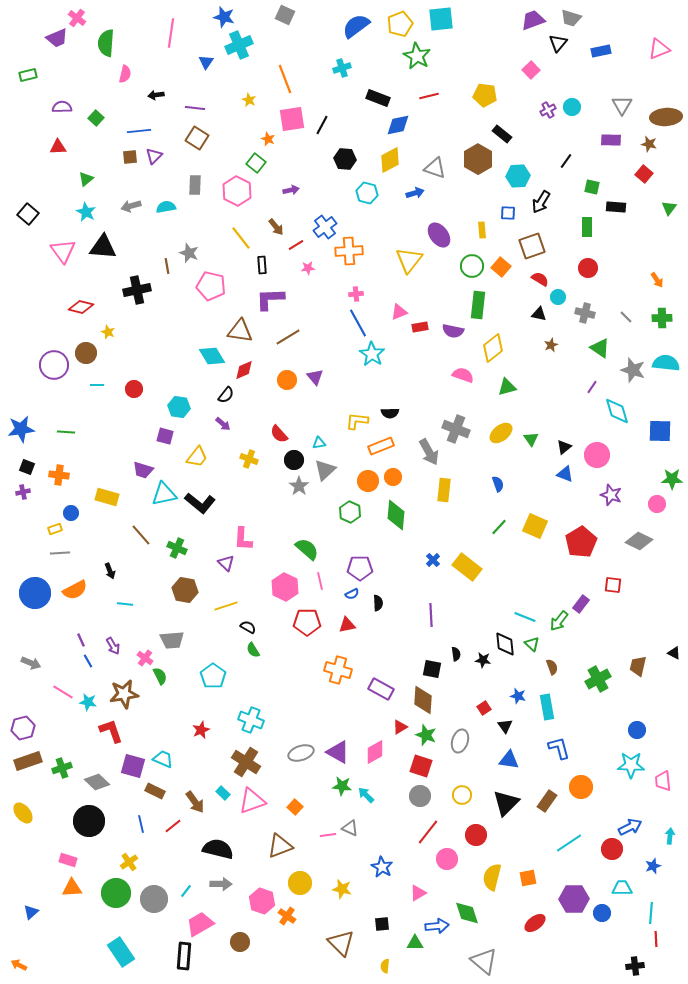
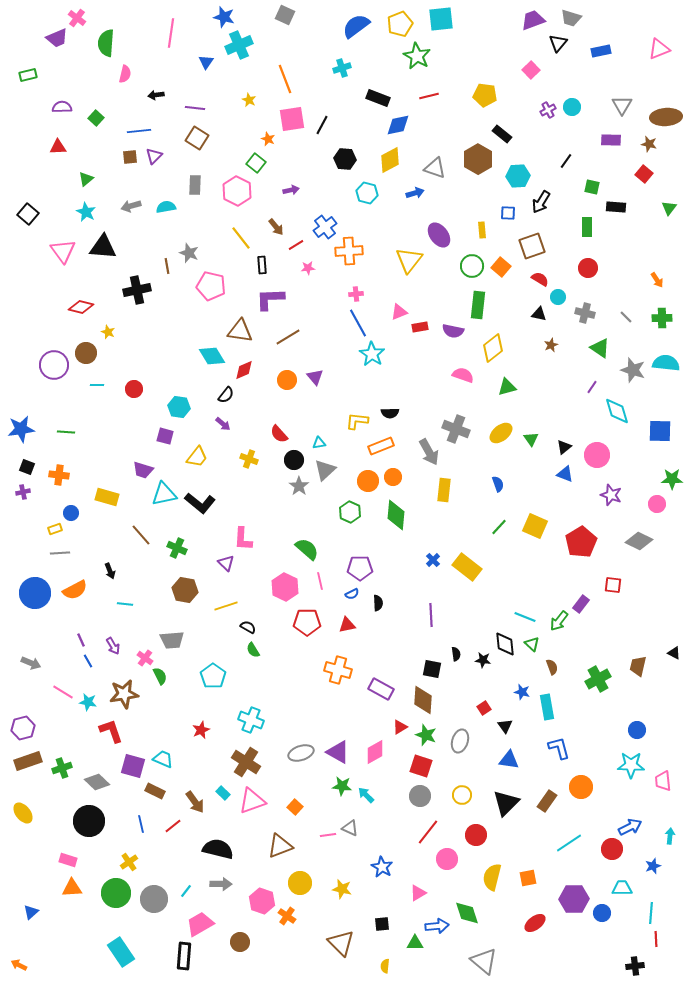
blue star at (518, 696): moved 4 px right, 4 px up
